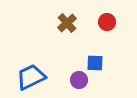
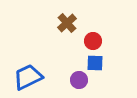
red circle: moved 14 px left, 19 px down
blue trapezoid: moved 3 px left
